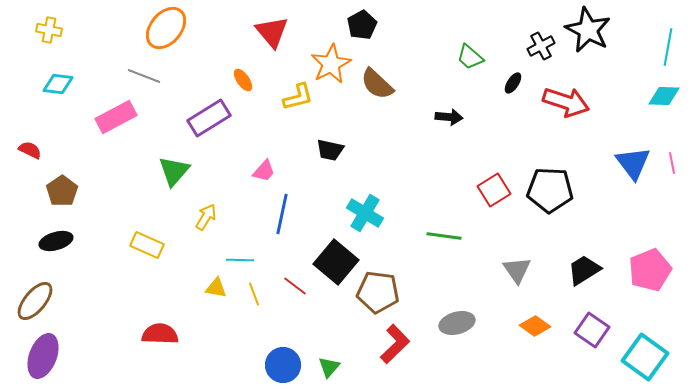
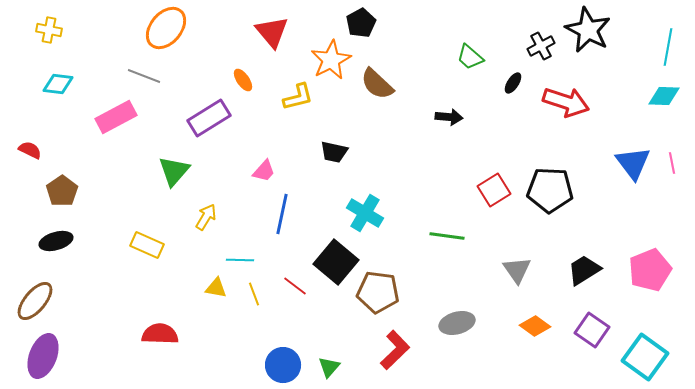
black pentagon at (362, 25): moved 1 px left, 2 px up
orange star at (331, 64): moved 4 px up
black trapezoid at (330, 150): moved 4 px right, 2 px down
green line at (444, 236): moved 3 px right
red L-shape at (395, 344): moved 6 px down
